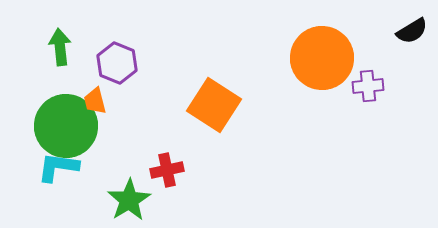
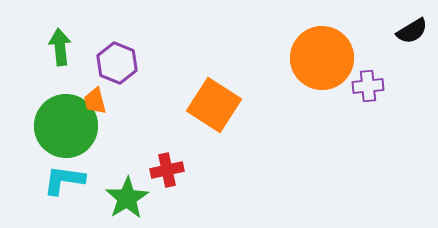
cyan L-shape: moved 6 px right, 13 px down
green star: moved 2 px left, 2 px up
